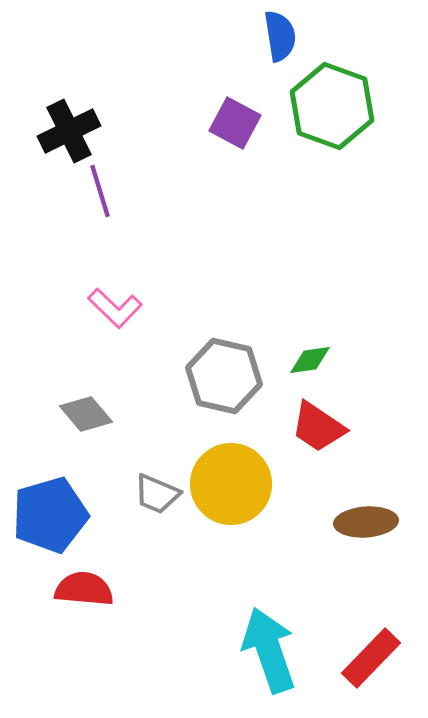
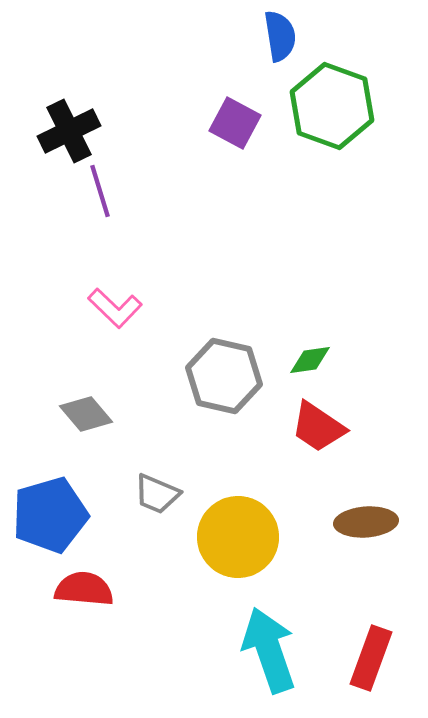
yellow circle: moved 7 px right, 53 px down
red rectangle: rotated 24 degrees counterclockwise
